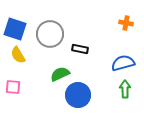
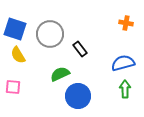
black rectangle: rotated 42 degrees clockwise
blue circle: moved 1 px down
